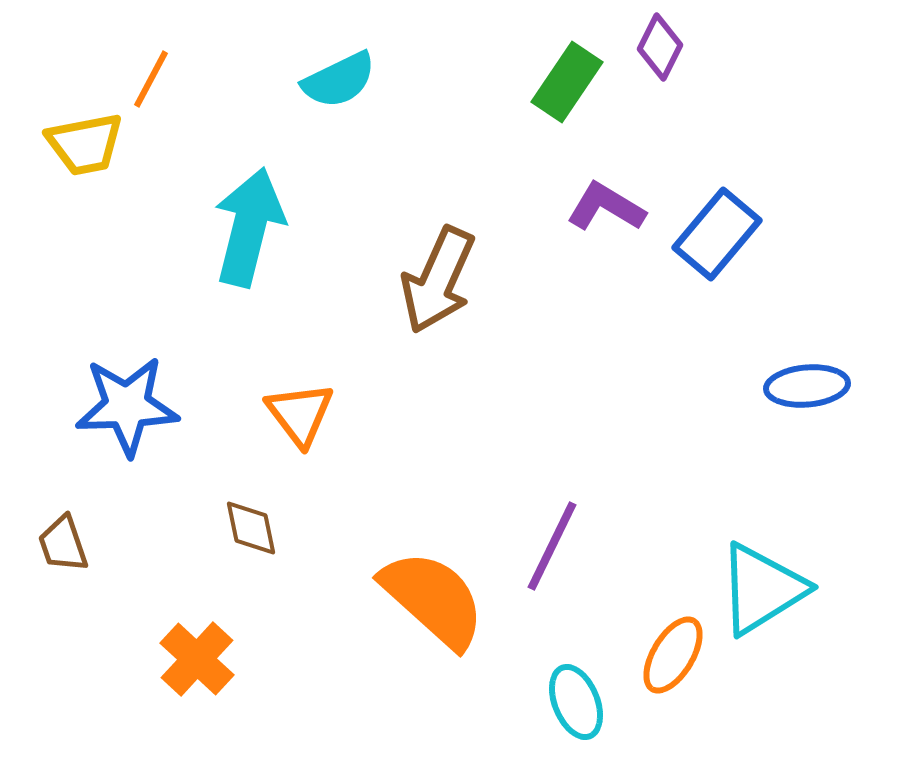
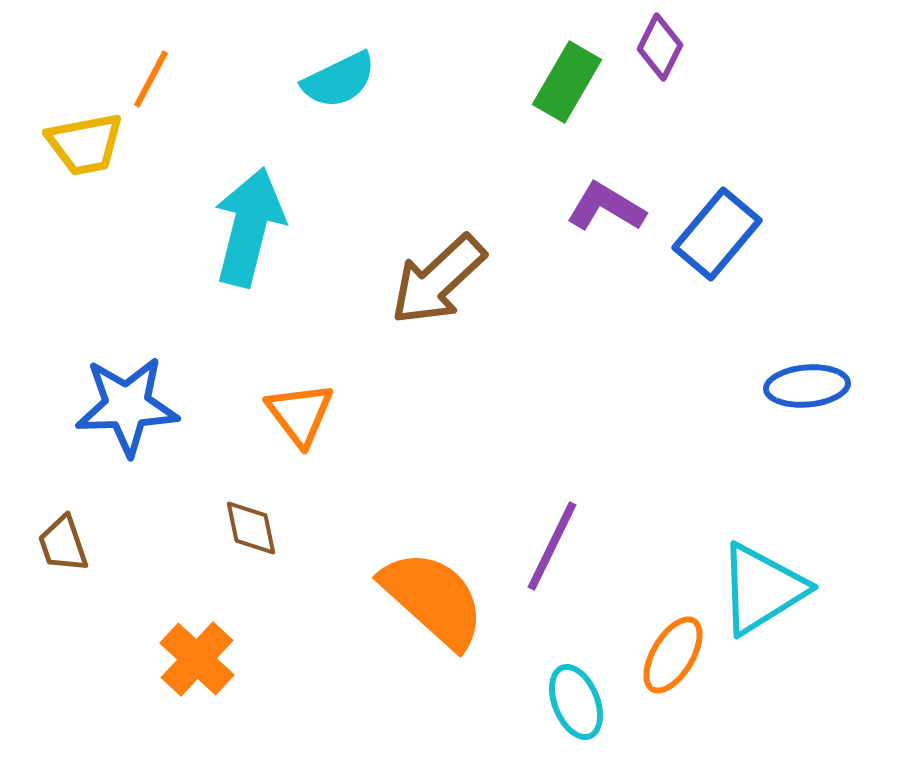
green rectangle: rotated 4 degrees counterclockwise
brown arrow: rotated 23 degrees clockwise
